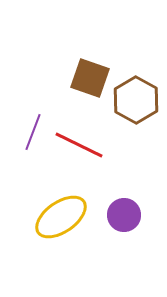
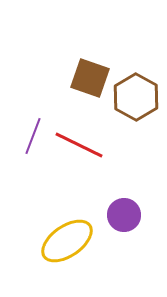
brown hexagon: moved 3 px up
purple line: moved 4 px down
yellow ellipse: moved 6 px right, 24 px down
